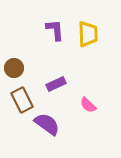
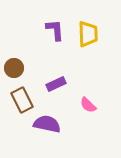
purple semicircle: rotated 24 degrees counterclockwise
